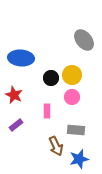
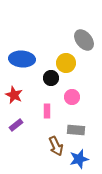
blue ellipse: moved 1 px right, 1 px down
yellow circle: moved 6 px left, 12 px up
